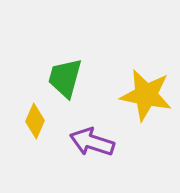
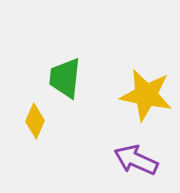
green trapezoid: rotated 9 degrees counterclockwise
purple arrow: moved 44 px right, 18 px down; rotated 6 degrees clockwise
